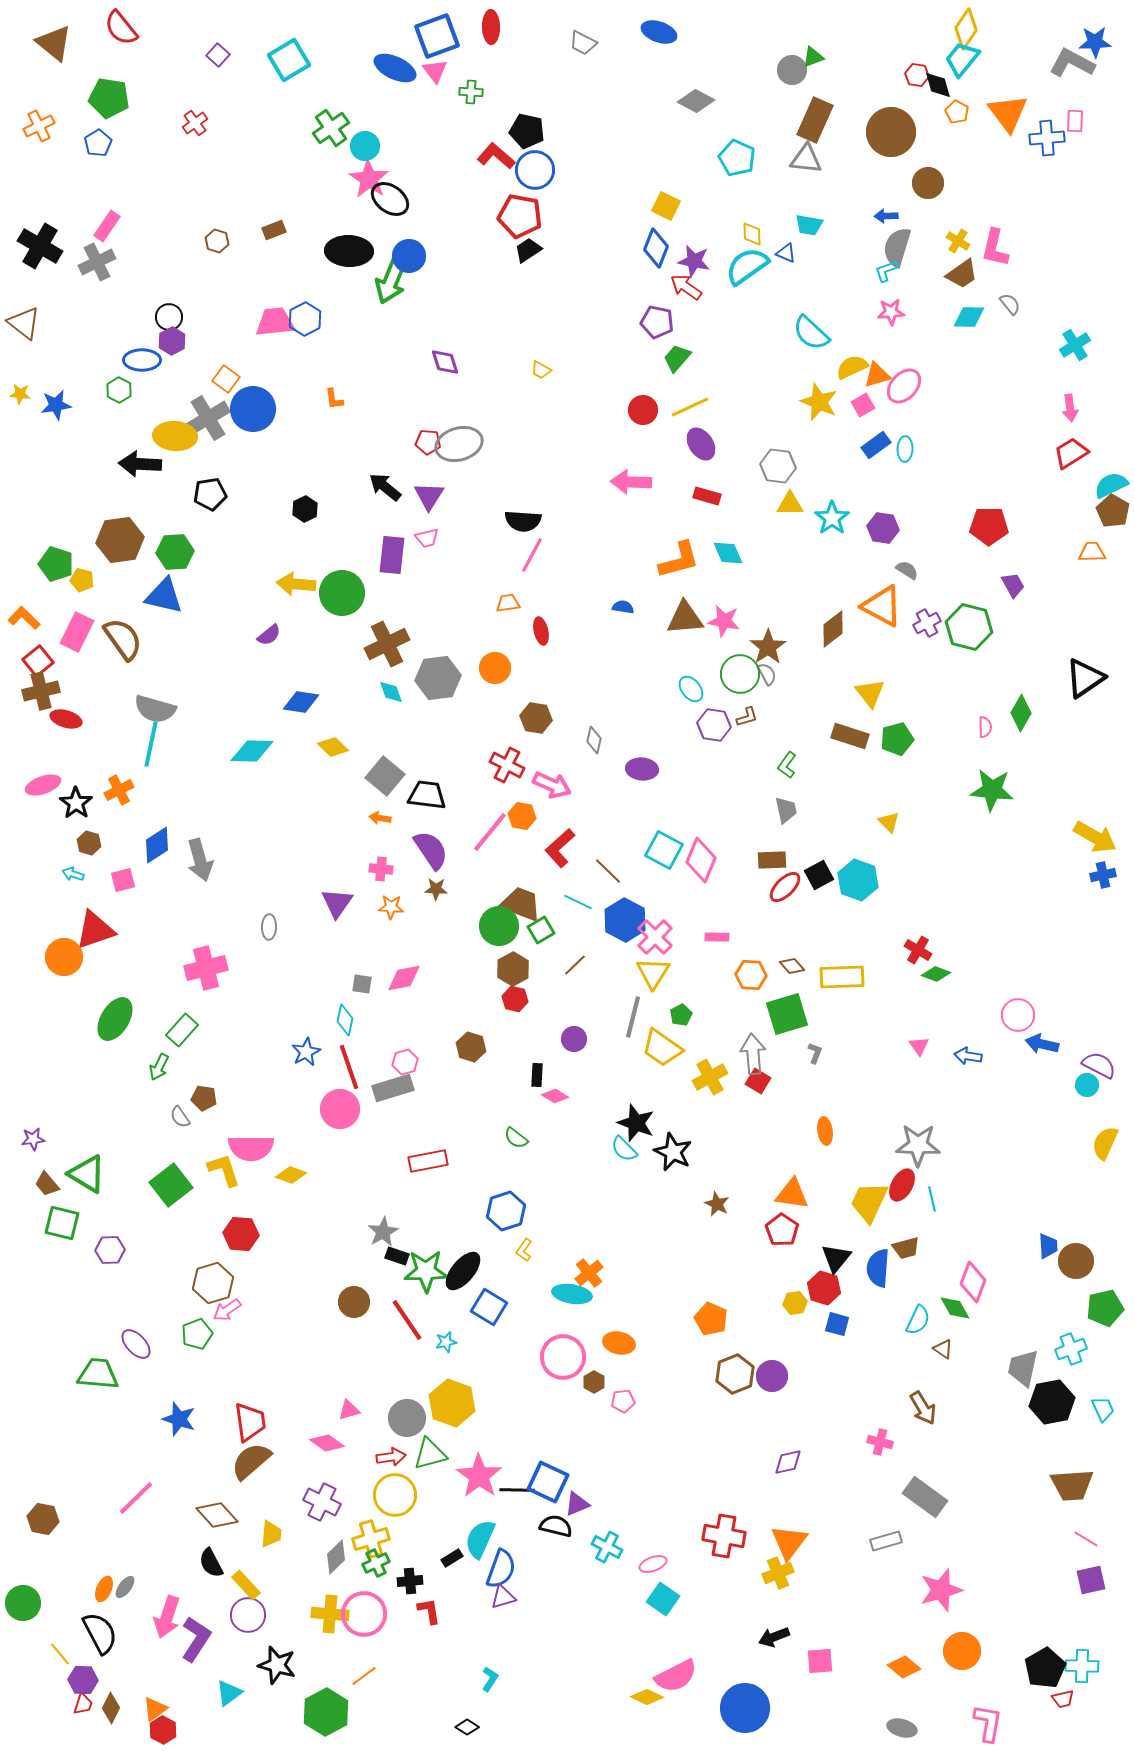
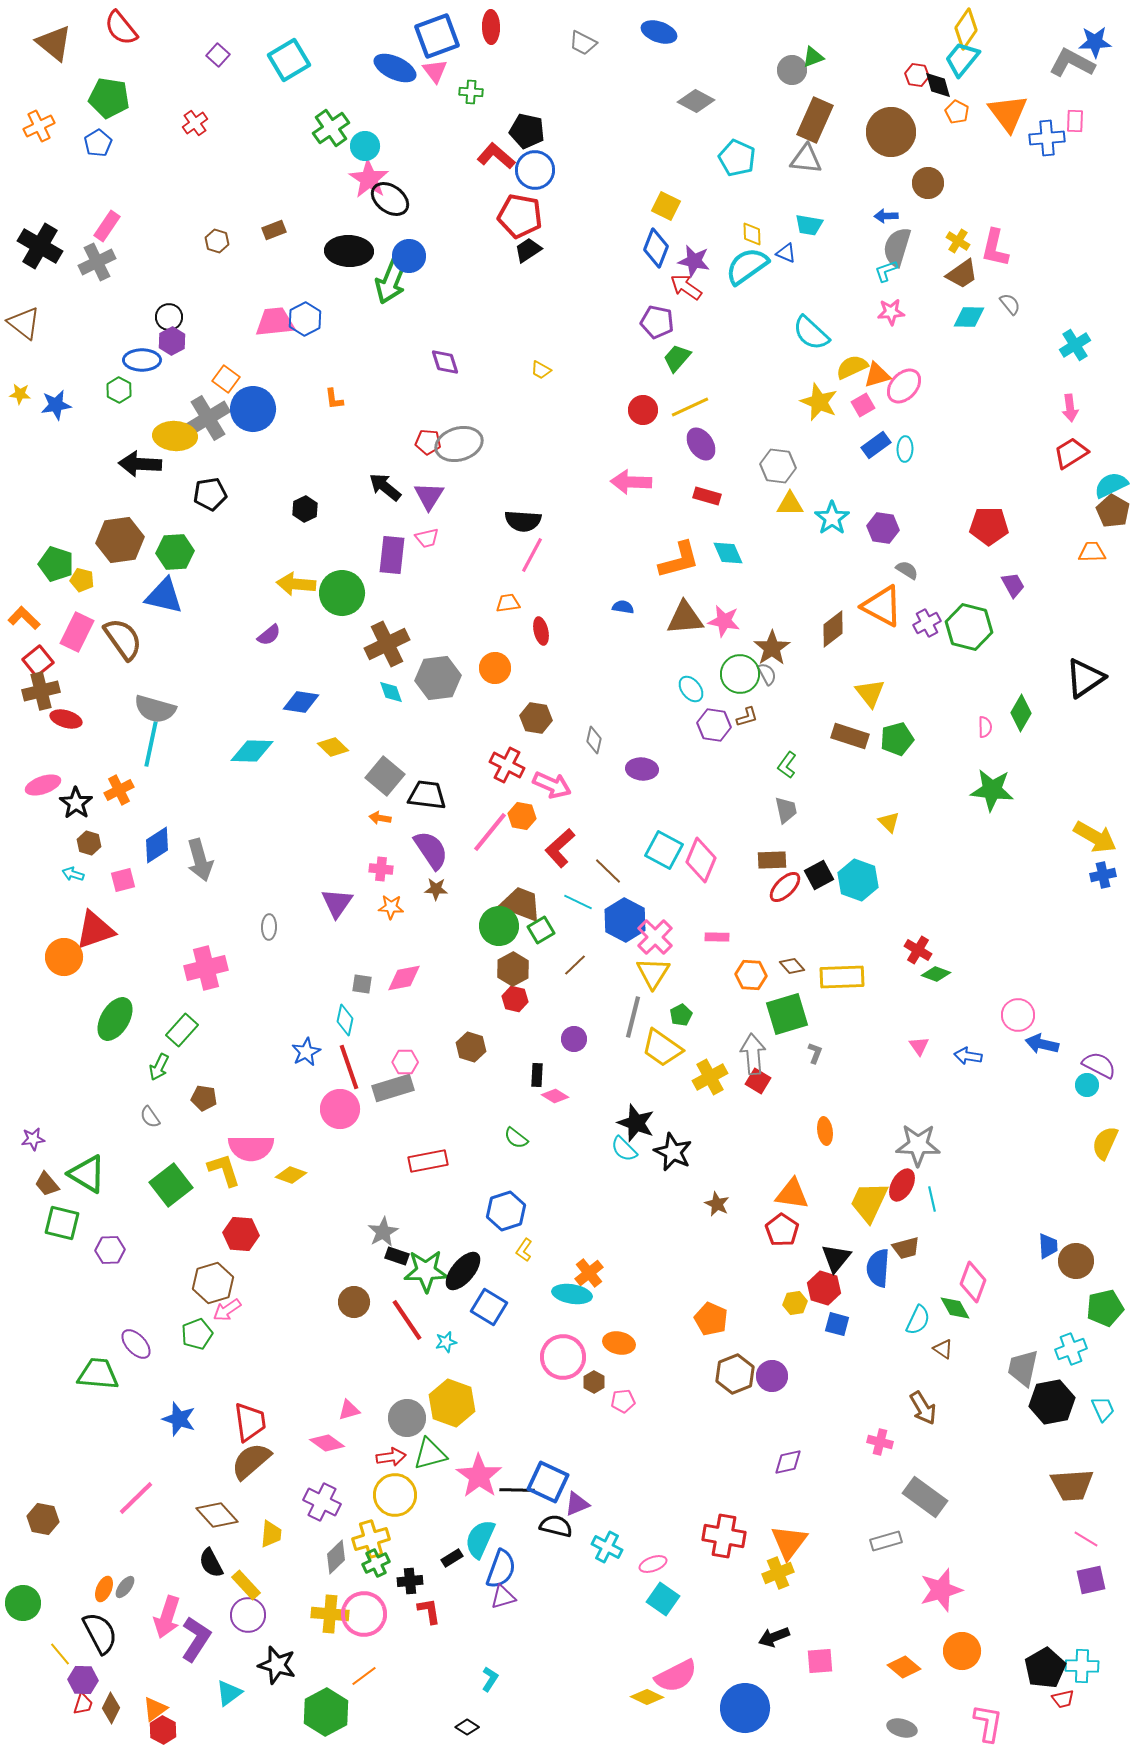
brown star at (768, 647): moved 4 px right, 1 px down
pink hexagon at (405, 1062): rotated 15 degrees clockwise
gray semicircle at (180, 1117): moved 30 px left
